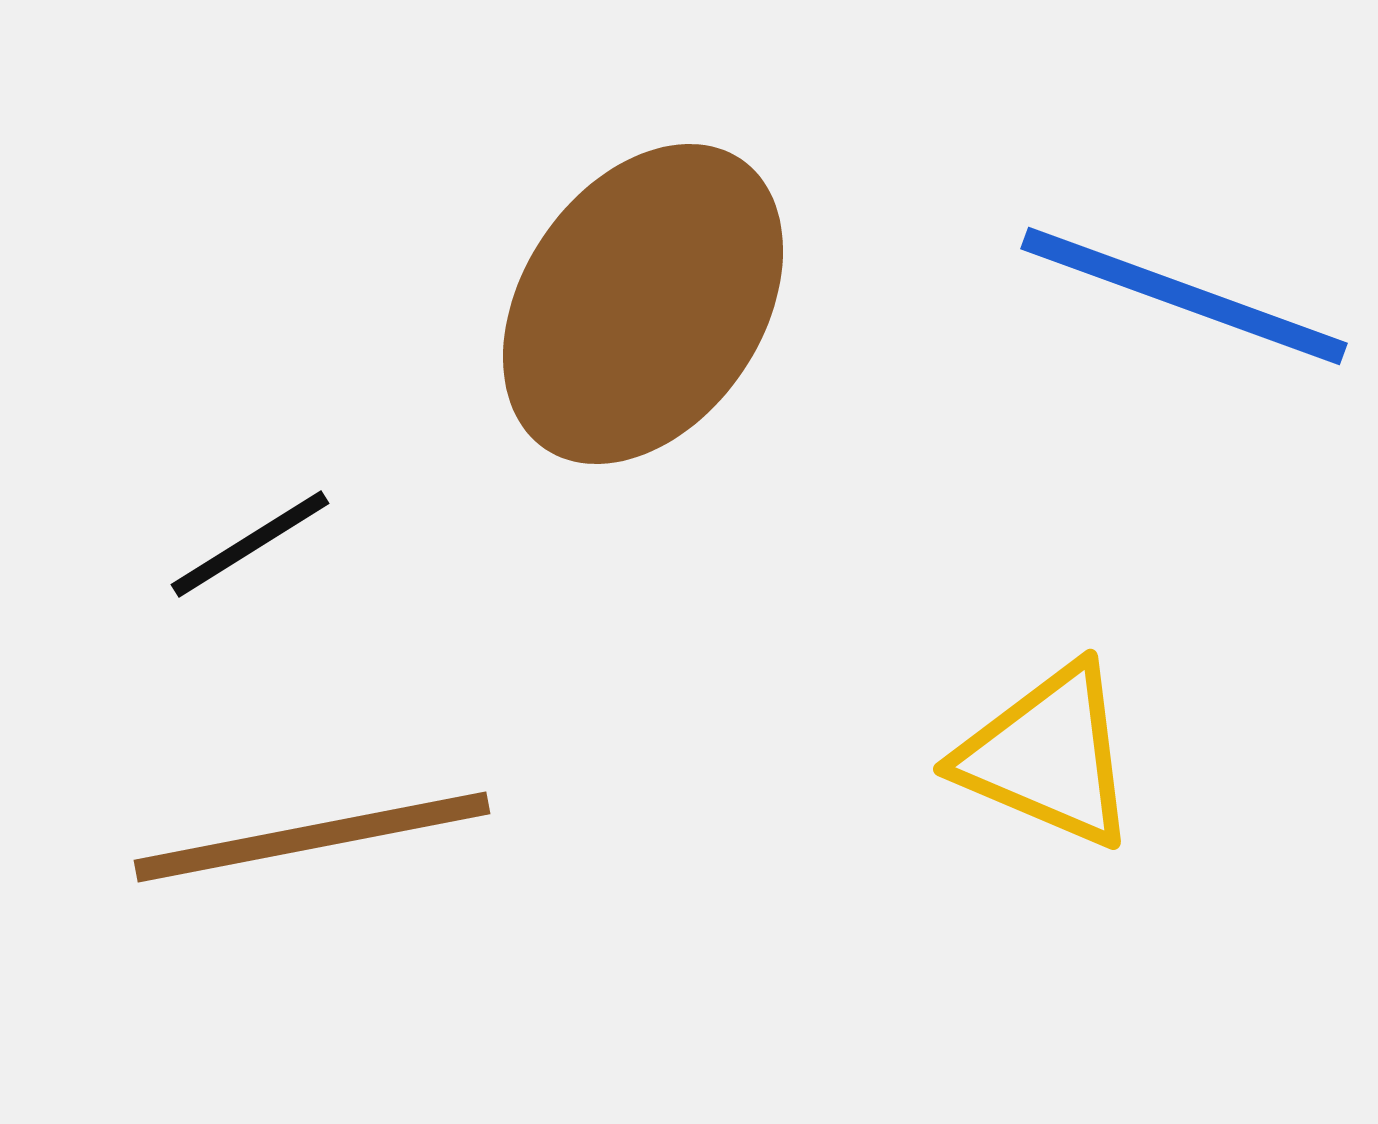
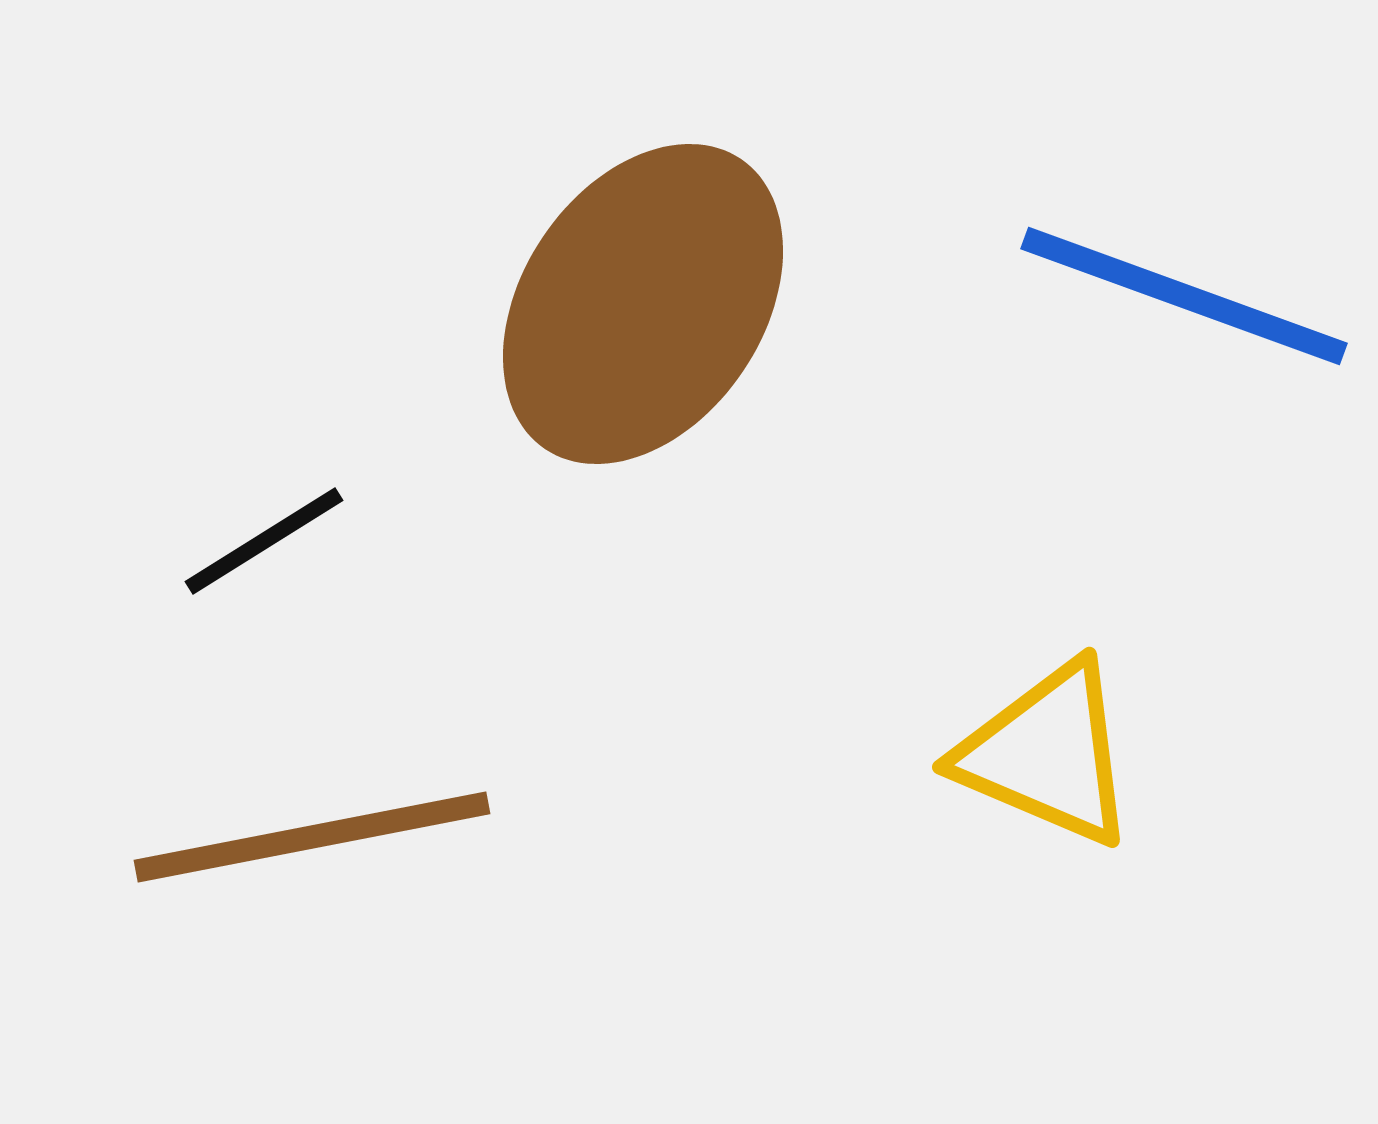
black line: moved 14 px right, 3 px up
yellow triangle: moved 1 px left, 2 px up
